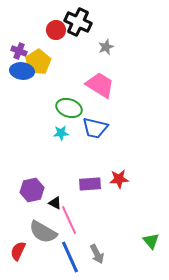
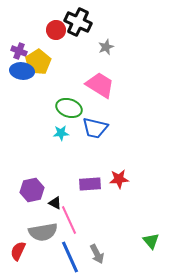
gray semicircle: rotated 40 degrees counterclockwise
